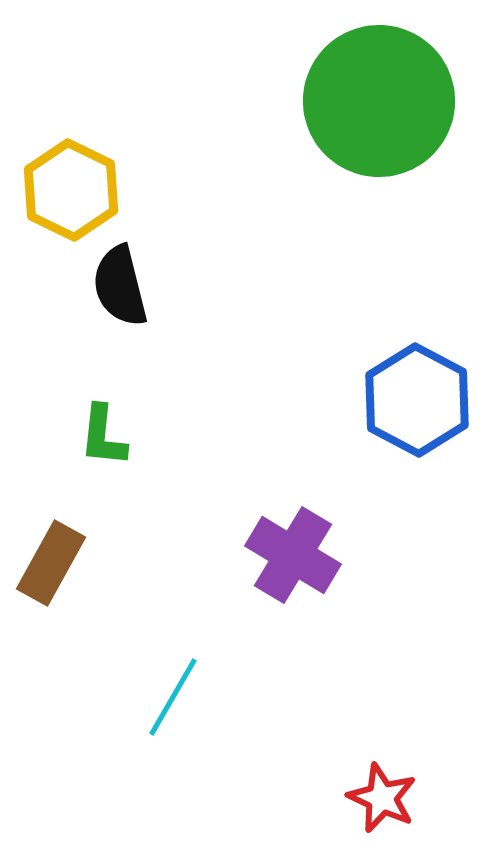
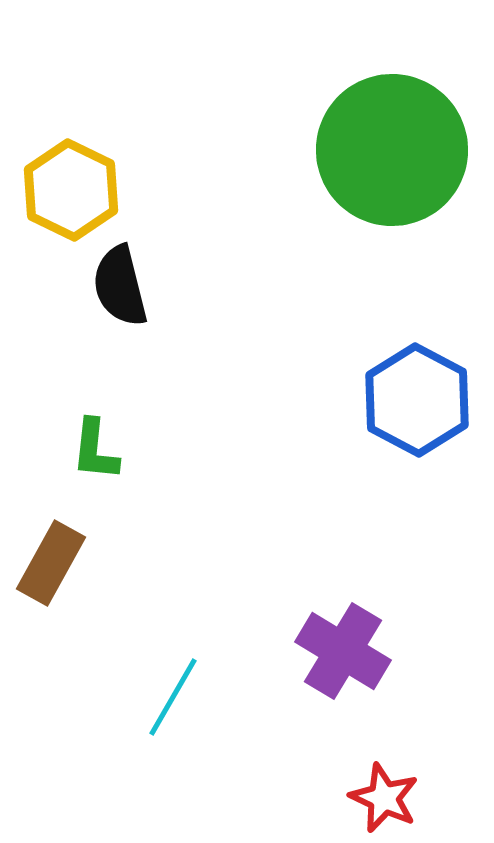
green circle: moved 13 px right, 49 px down
green L-shape: moved 8 px left, 14 px down
purple cross: moved 50 px right, 96 px down
red star: moved 2 px right
